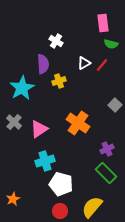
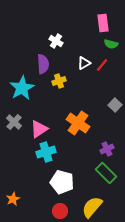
cyan cross: moved 1 px right, 9 px up
white pentagon: moved 1 px right, 2 px up
